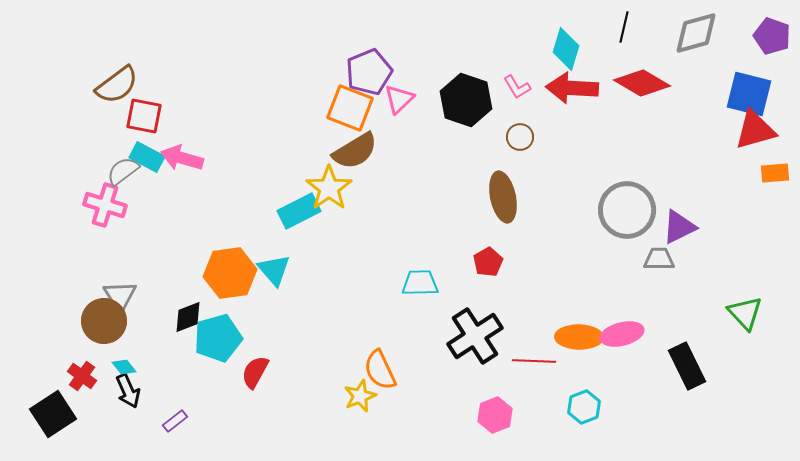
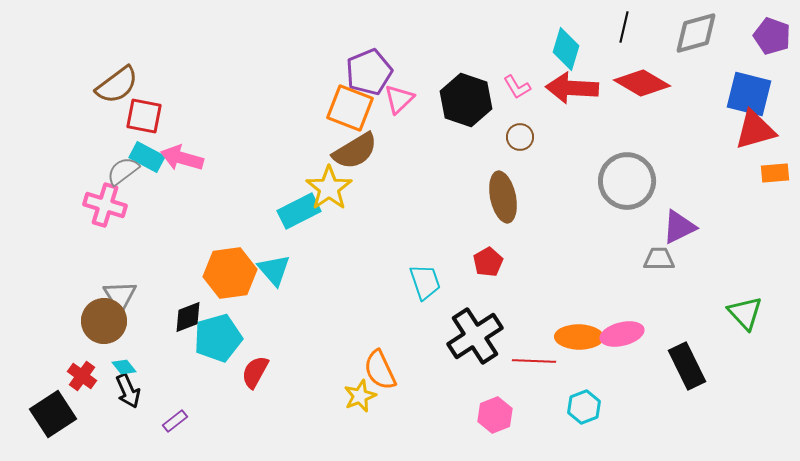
gray circle at (627, 210): moved 29 px up
cyan trapezoid at (420, 283): moved 5 px right, 1 px up; rotated 72 degrees clockwise
